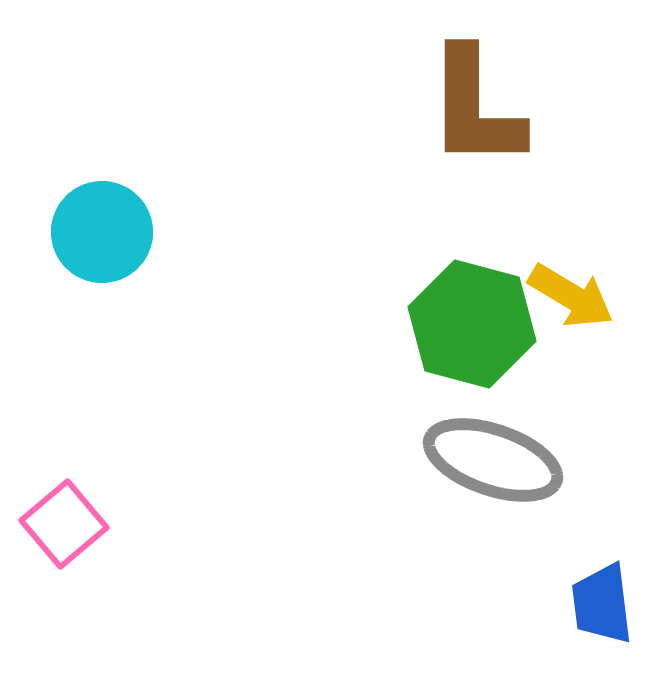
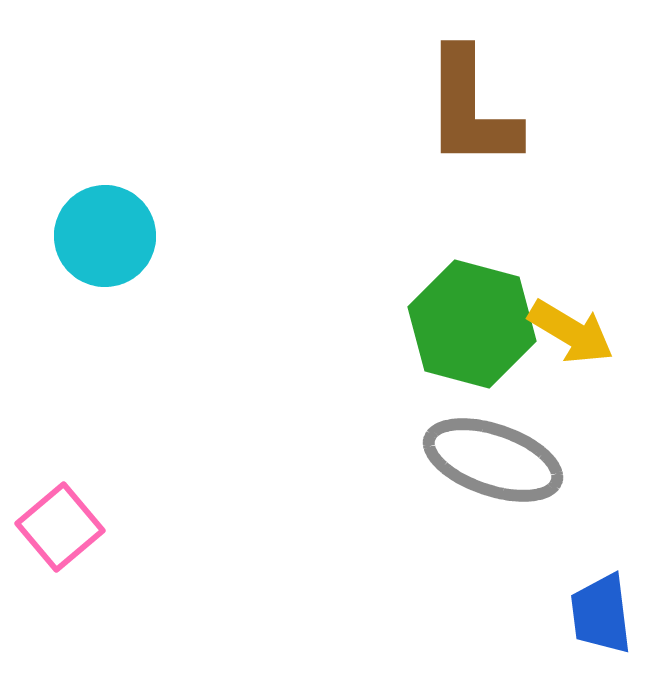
brown L-shape: moved 4 px left, 1 px down
cyan circle: moved 3 px right, 4 px down
yellow arrow: moved 36 px down
pink square: moved 4 px left, 3 px down
blue trapezoid: moved 1 px left, 10 px down
